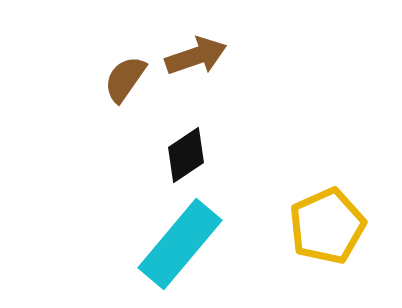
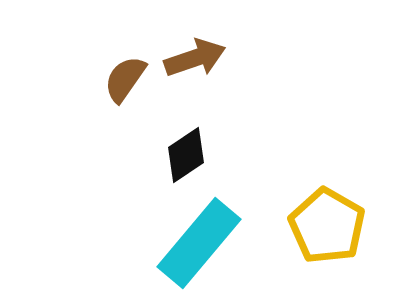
brown arrow: moved 1 px left, 2 px down
yellow pentagon: rotated 18 degrees counterclockwise
cyan rectangle: moved 19 px right, 1 px up
